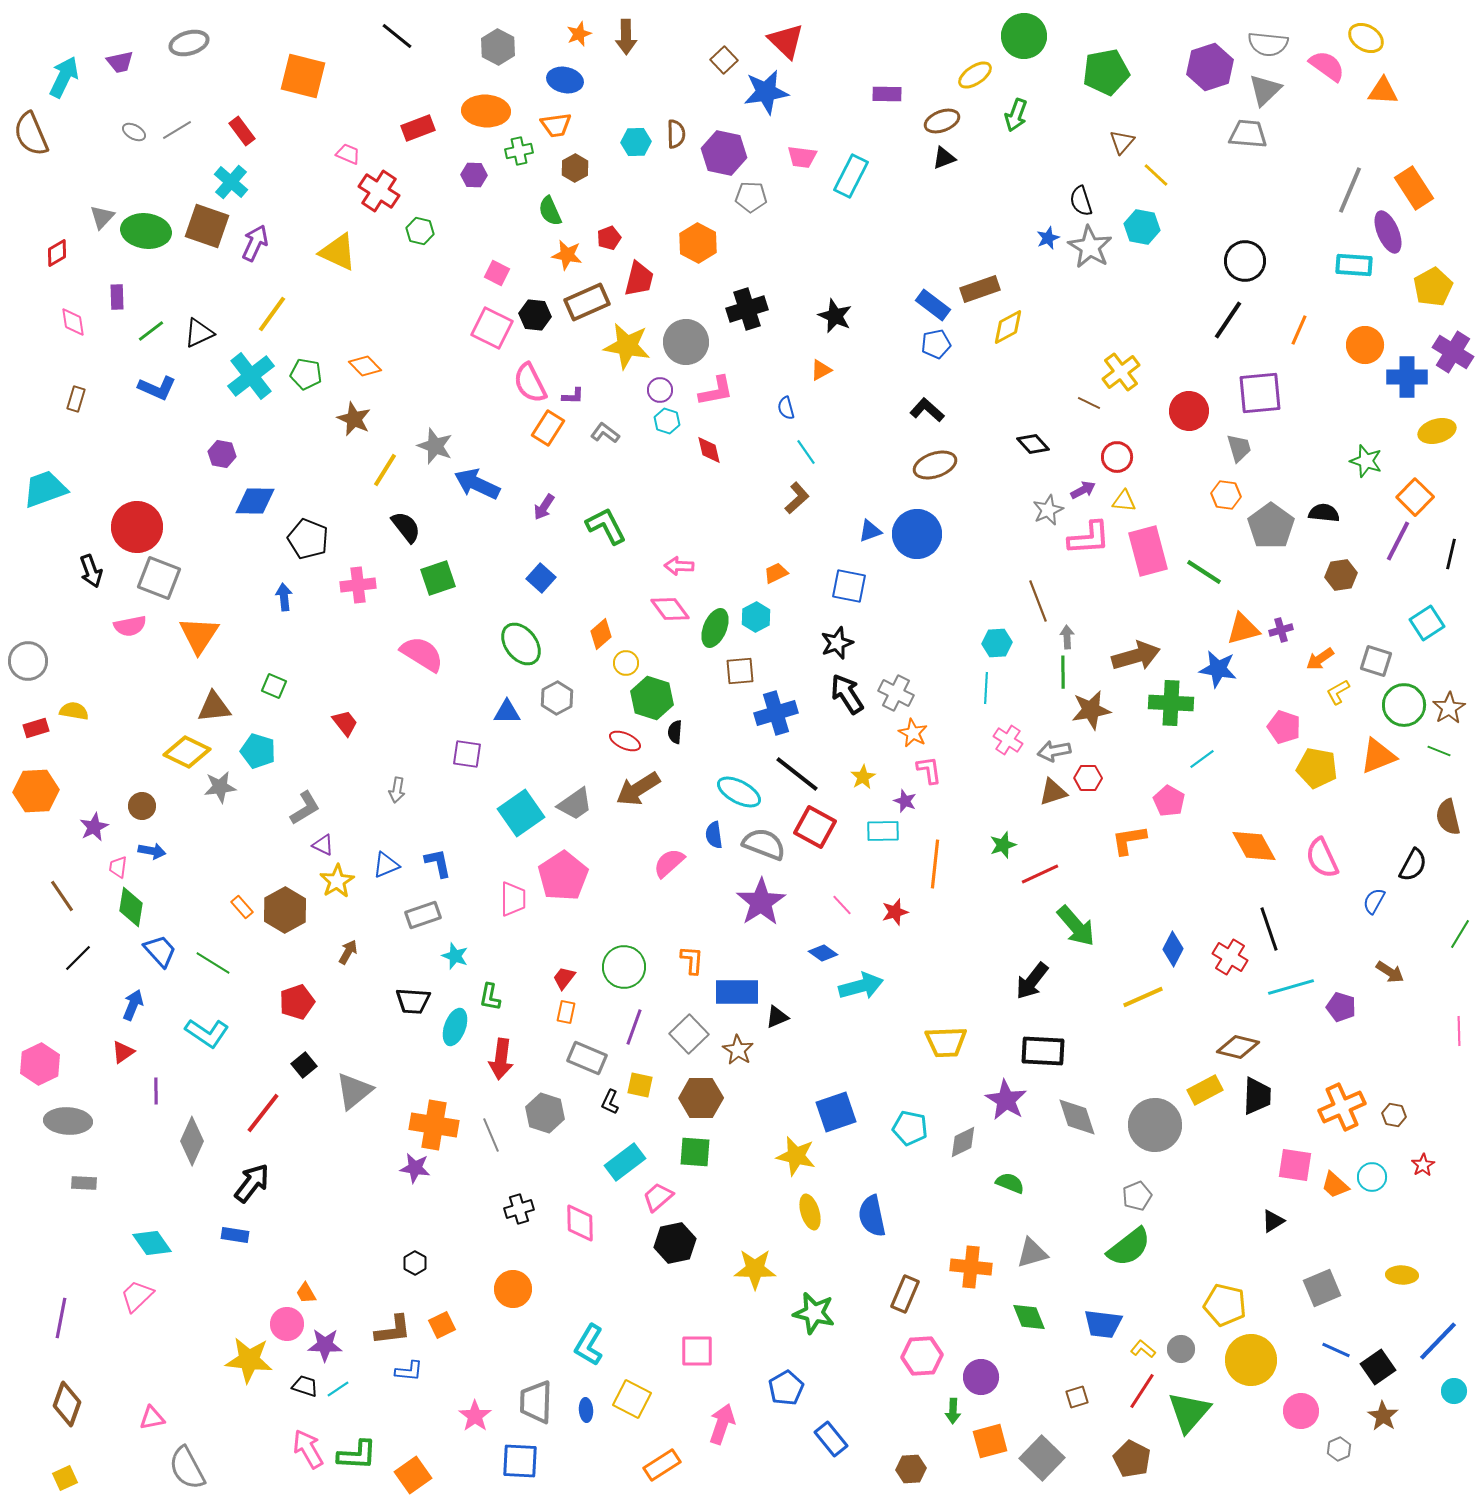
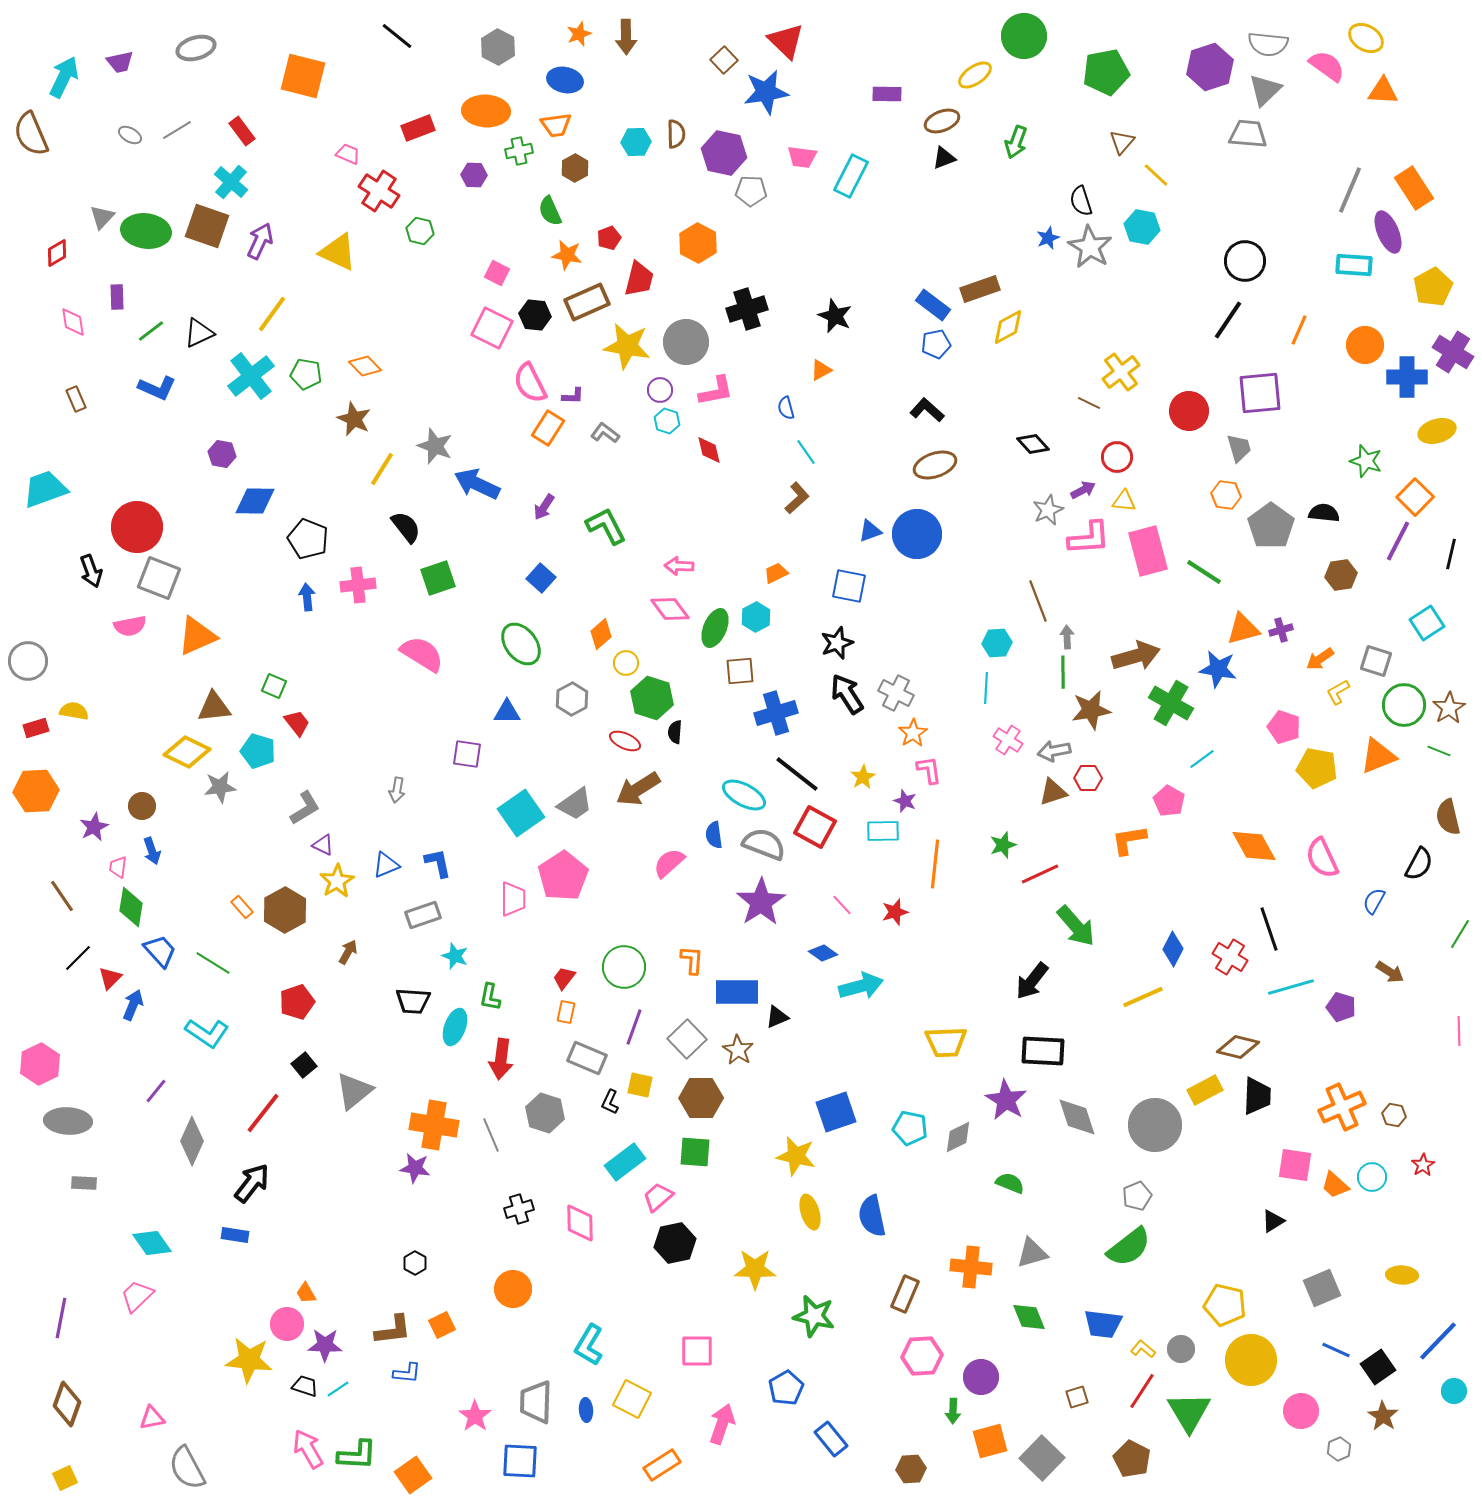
gray ellipse at (189, 43): moved 7 px right, 5 px down
green arrow at (1016, 115): moved 27 px down
gray ellipse at (134, 132): moved 4 px left, 3 px down
gray pentagon at (751, 197): moved 6 px up
purple arrow at (255, 243): moved 5 px right, 2 px up
brown rectangle at (76, 399): rotated 40 degrees counterclockwise
yellow line at (385, 470): moved 3 px left, 1 px up
blue arrow at (284, 597): moved 23 px right
orange triangle at (199, 635): moved 2 px left, 1 px down; rotated 33 degrees clockwise
gray hexagon at (557, 698): moved 15 px right, 1 px down
green cross at (1171, 703): rotated 27 degrees clockwise
red trapezoid at (345, 723): moved 48 px left
orange star at (913, 733): rotated 12 degrees clockwise
cyan ellipse at (739, 792): moved 5 px right, 3 px down
blue arrow at (152, 851): rotated 60 degrees clockwise
black semicircle at (1413, 865): moved 6 px right, 1 px up
gray square at (689, 1034): moved 2 px left, 5 px down
red triangle at (123, 1052): moved 13 px left, 74 px up; rotated 10 degrees counterclockwise
purple line at (156, 1091): rotated 40 degrees clockwise
gray diamond at (963, 1142): moved 5 px left, 5 px up
green star at (814, 1313): moved 3 px down
blue L-shape at (409, 1371): moved 2 px left, 2 px down
green triangle at (1189, 1412): rotated 12 degrees counterclockwise
